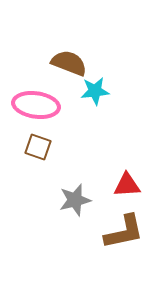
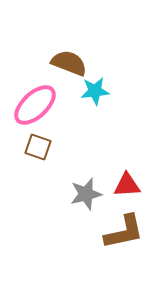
pink ellipse: moved 1 px left; rotated 51 degrees counterclockwise
gray star: moved 11 px right, 6 px up
